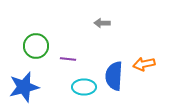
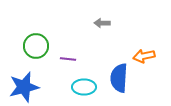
orange arrow: moved 8 px up
blue semicircle: moved 5 px right, 2 px down
